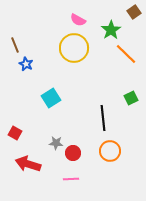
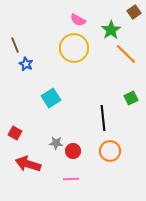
red circle: moved 2 px up
